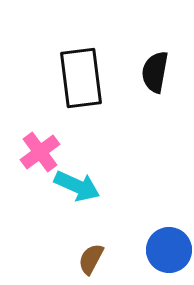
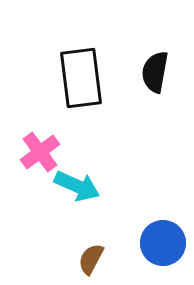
blue circle: moved 6 px left, 7 px up
